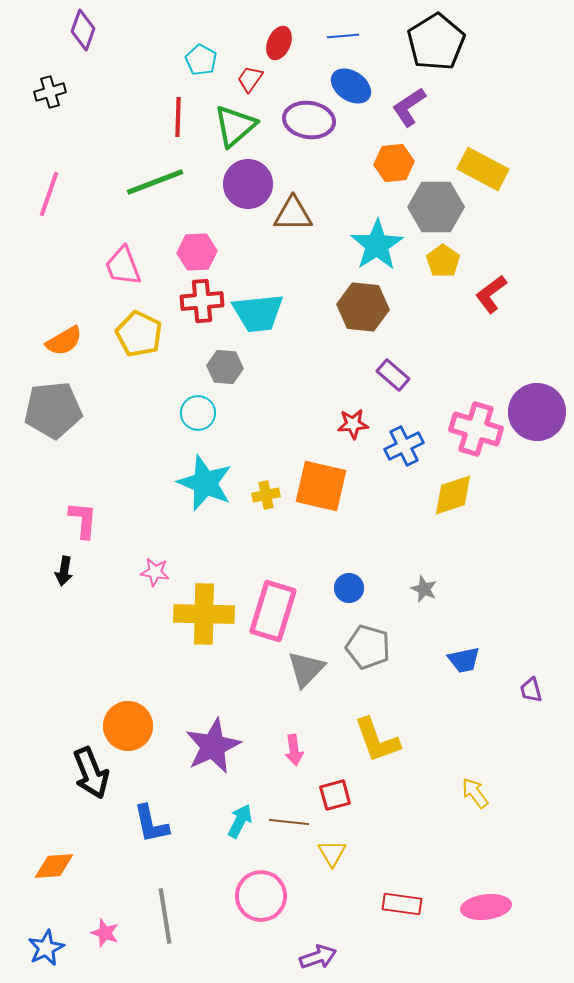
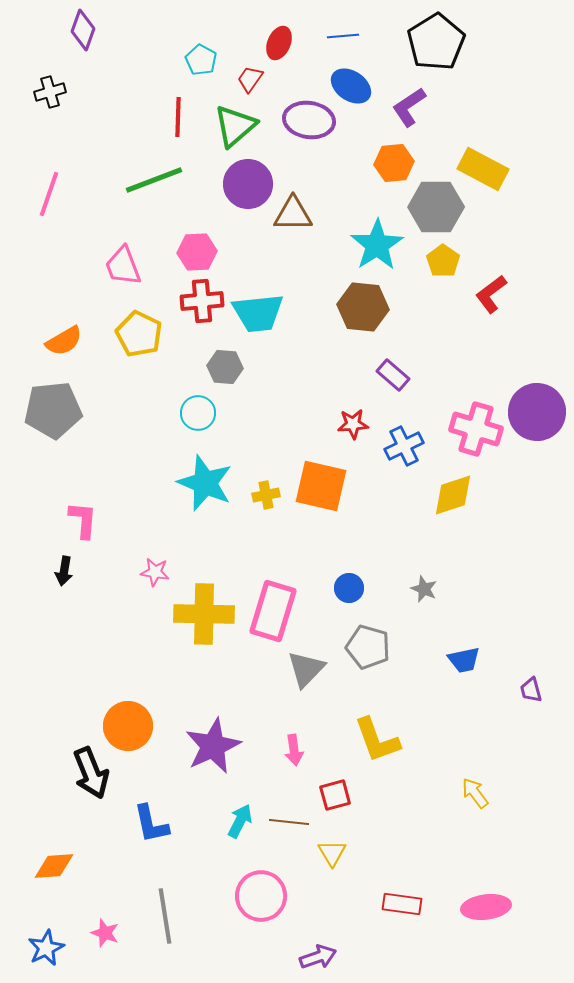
green line at (155, 182): moved 1 px left, 2 px up
